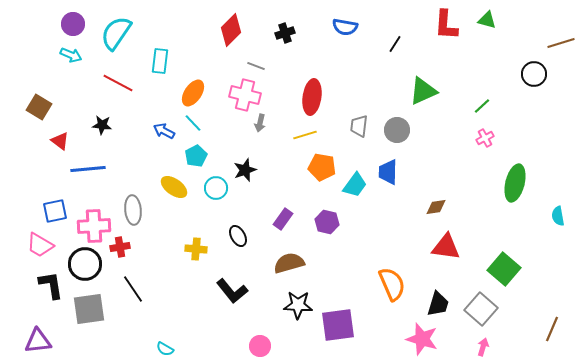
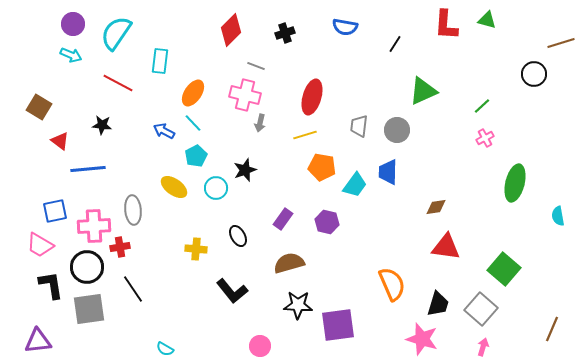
red ellipse at (312, 97): rotated 8 degrees clockwise
black circle at (85, 264): moved 2 px right, 3 px down
